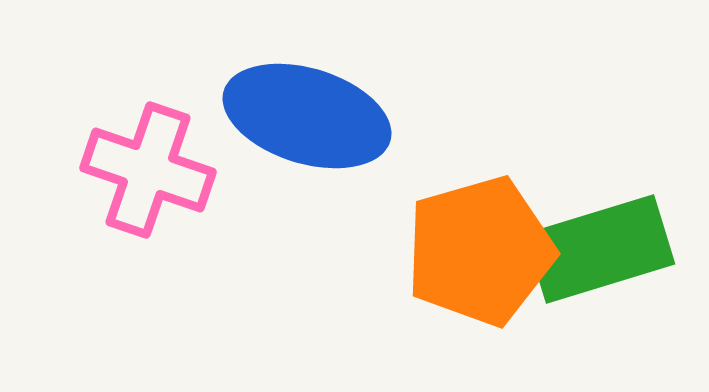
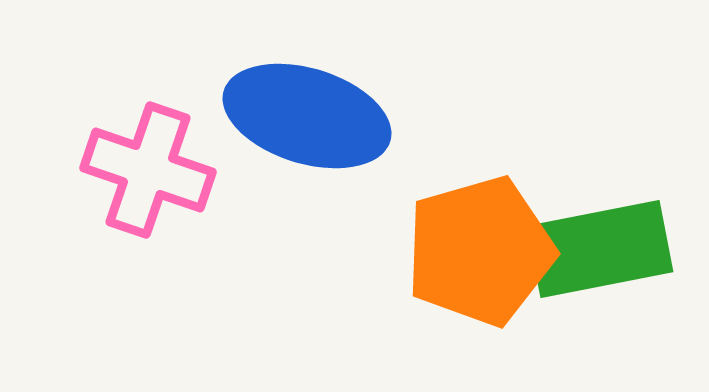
green rectangle: rotated 6 degrees clockwise
